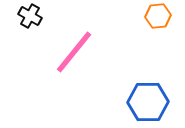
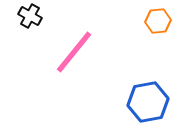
orange hexagon: moved 5 px down
blue hexagon: rotated 9 degrees counterclockwise
